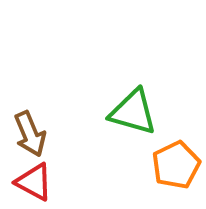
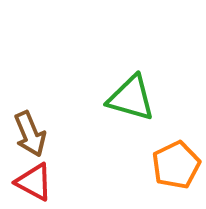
green triangle: moved 2 px left, 14 px up
